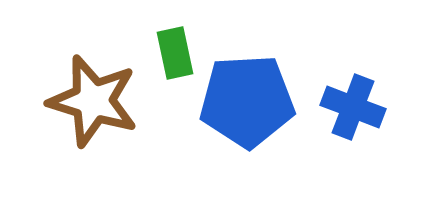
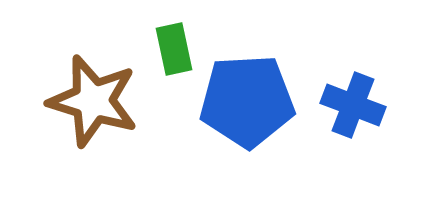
green rectangle: moved 1 px left, 4 px up
blue cross: moved 2 px up
